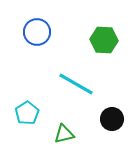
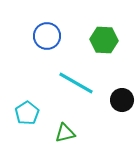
blue circle: moved 10 px right, 4 px down
cyan line: moved 1 px up
black circle: moved 10 px right, 19 px up
green triangle: moved 1 px right, 1 px up
